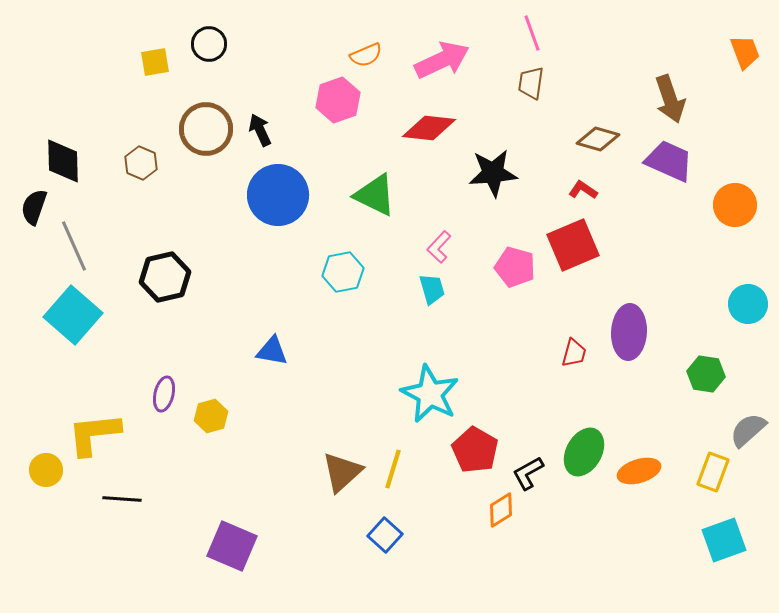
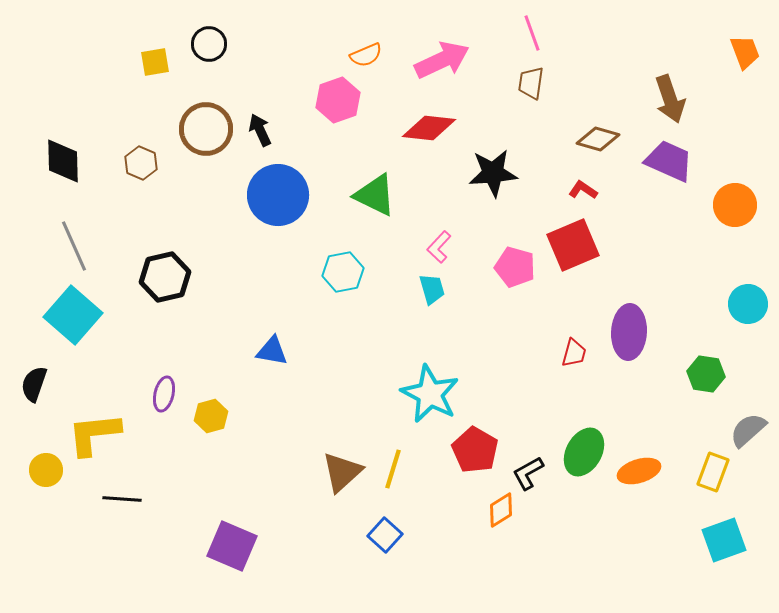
black semicircle at (34, 207): moved 177 px down
